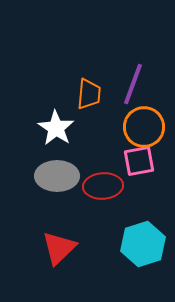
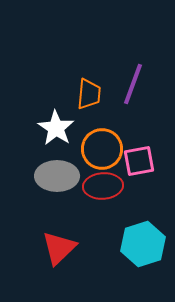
orange circle: moved 42 px left, 22 px down
